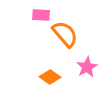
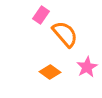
pink rectangle: rotated 60 degrees counterclockwise
orange diamond: moved 5 px up
